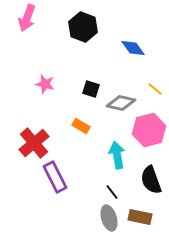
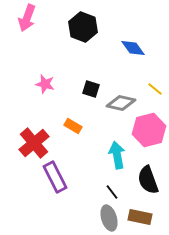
orange rectangle: moved 8 px left
black semicircle: moved 3 px left
